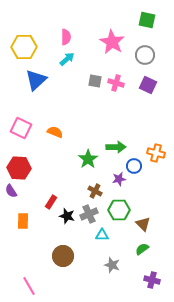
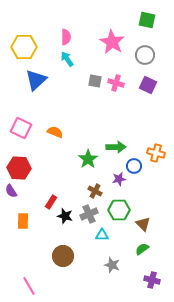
cyan arrow: rotated 84 degrees counterclockwise
black star: moved 2 px left
